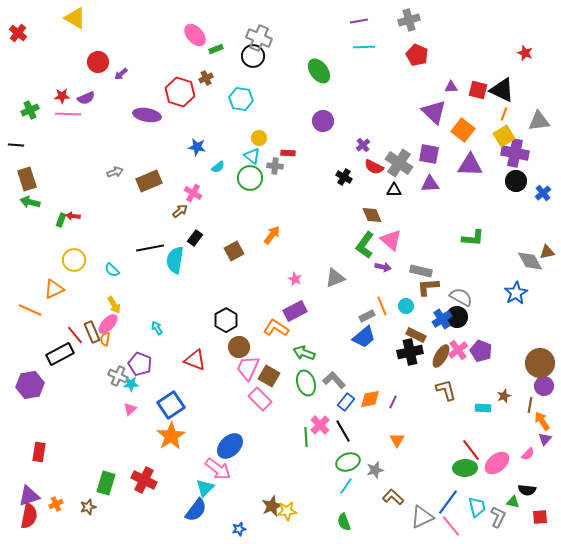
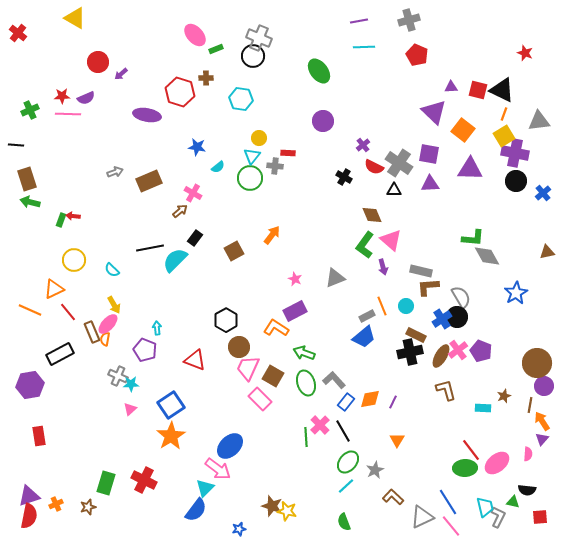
brown cross at (206, 78): rotated 24 degrees clockwise
cyan triangle at (252, 156): rotated 30 degrees clockwise
purple triangle at (470, 165): moved 4 px down
cyan semicircle at (175, 260): rotated 36 degrees clockwise
gray diamond at (530, 261): moved 43 px left, 5 px up
purple arrow at (383, 267): rotated 63 degrees clockwise
gray semicircle at (461, 297): rotated 30 degrees clockwise
cyan arrow at (157, 328): rotated 24 degrees clockwise
red line at (75, 335): moved 7 px left, 23 px up
brown circle at (540, 363): moved 3 px left
purple pentagon at (140, 364): moved 5 px right, 14 px up
brown square at (269, 376): moved 4 px right
purple triangle at (545, 439): moved 3 px left
red rectangle at (39, 452): moved 16 px up; rotated 18 degrees counterclockwise
pink semicircle at (528, 454): rotated 40 degrees counterclockwise
green ellipse at (348, 462): rotated 30 degrees counterclockwise
gray star at (375, 470): rotated 12 degrees counterclockwise
cyan line at (346, 486): rotated 12 degrees clockwise
blue line at (448, 502): rotated 68 degrees counterclockwise
brown star at (272, 506): rotated 30 degrees counterclockwise
cyan trapezoid at (477, 507): moved 8 px right
yellow star at (287, 511): rotated 18 degrees clockwise
